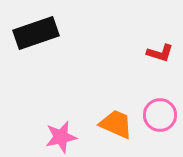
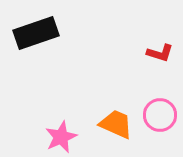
pink star: rotated 12 degrees counterclockwise
